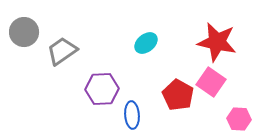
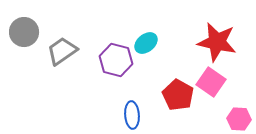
purple hexagon: moved 14 px right, 29 px up; rotated 16 degrees clockwise
